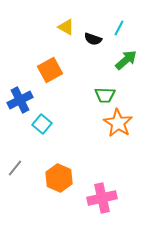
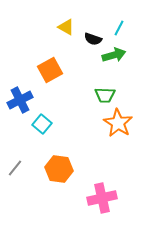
green arrow: moved 12 px left, 5 px up; rotated 25 degrees clockwise
orange hexagon: moved 9 px up; rotated 16 degrees counterclockwise
